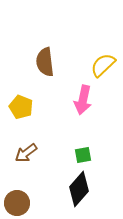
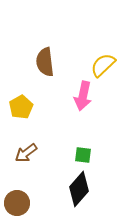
pink arrow: moved 4 px up
yellow pentagon: rotated 20 degrees clockwise
green square: rotated 18 degrees clockwise
